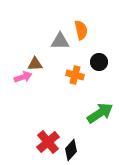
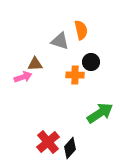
gray triangle: rotated 18 degrees clockwise
black circle: moved 8 px left
orange cross: rotated 12 degrees counterclockwise
black diamond: moved 1 px left, 2 px up
